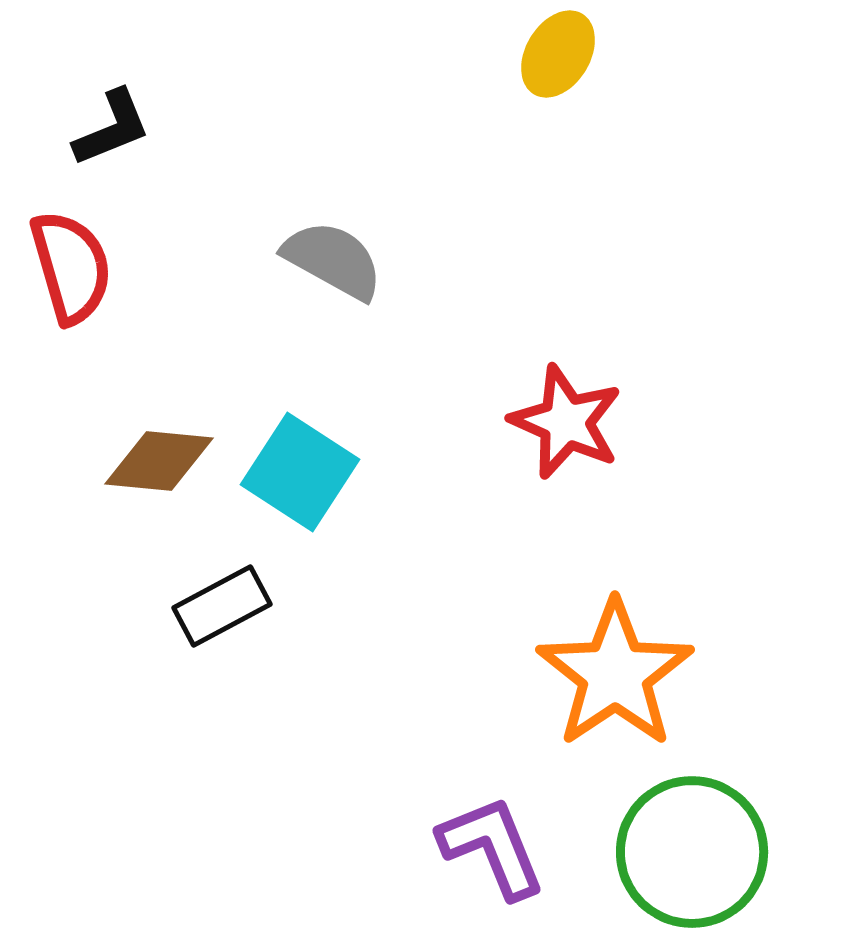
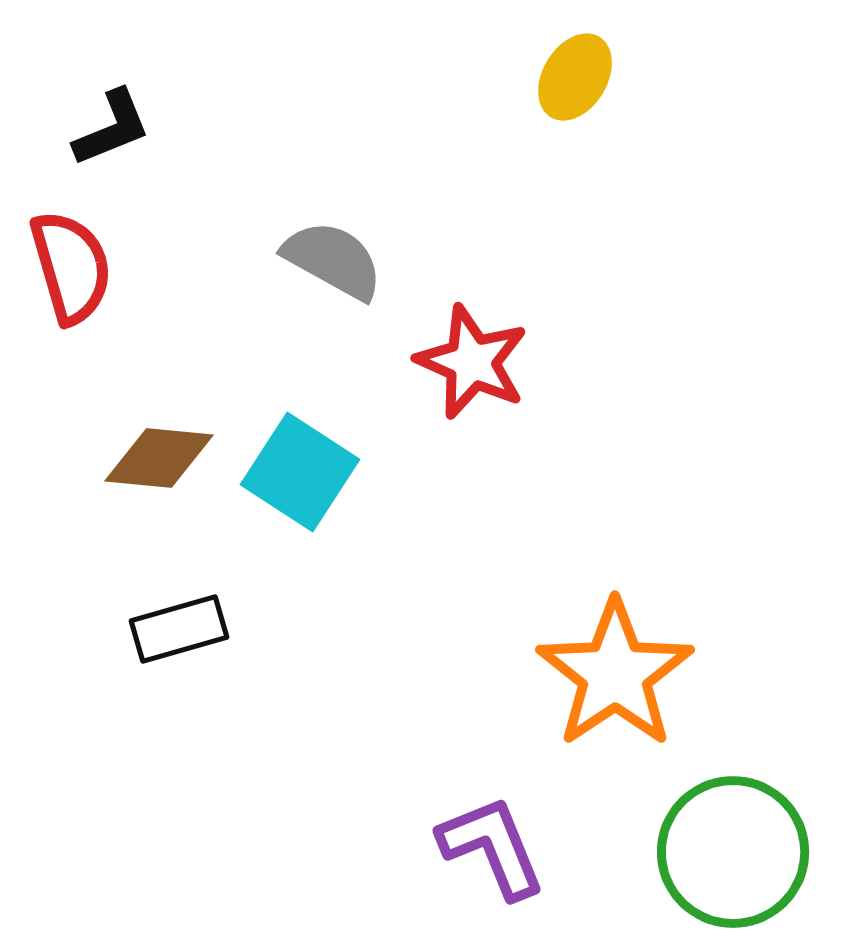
yellow ellipse: moved 17 px right, 23 px down
red star: moved 94 px left, 60 px up
brown diamond: moved 3 px up
black rectangle: moved 43 px left, 23 px down; rotated 12 degrees clockwise
green circle: moved 41 px right
